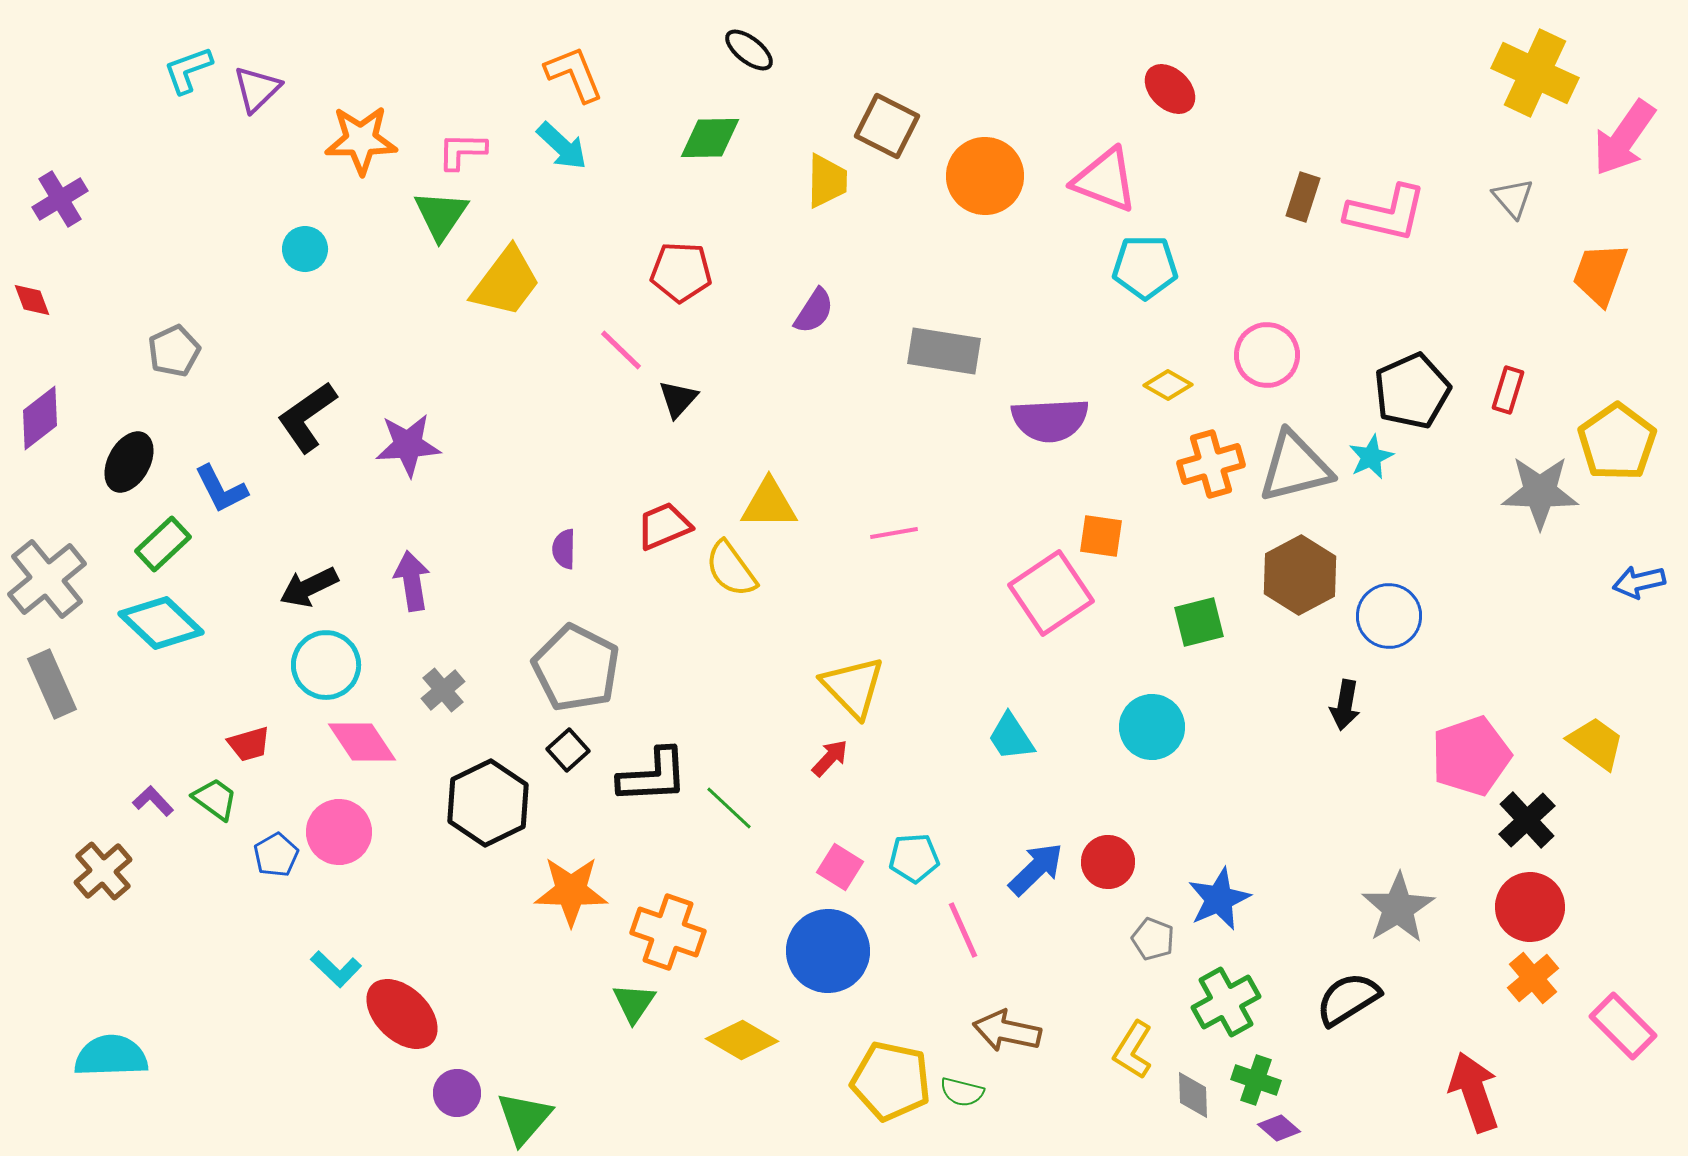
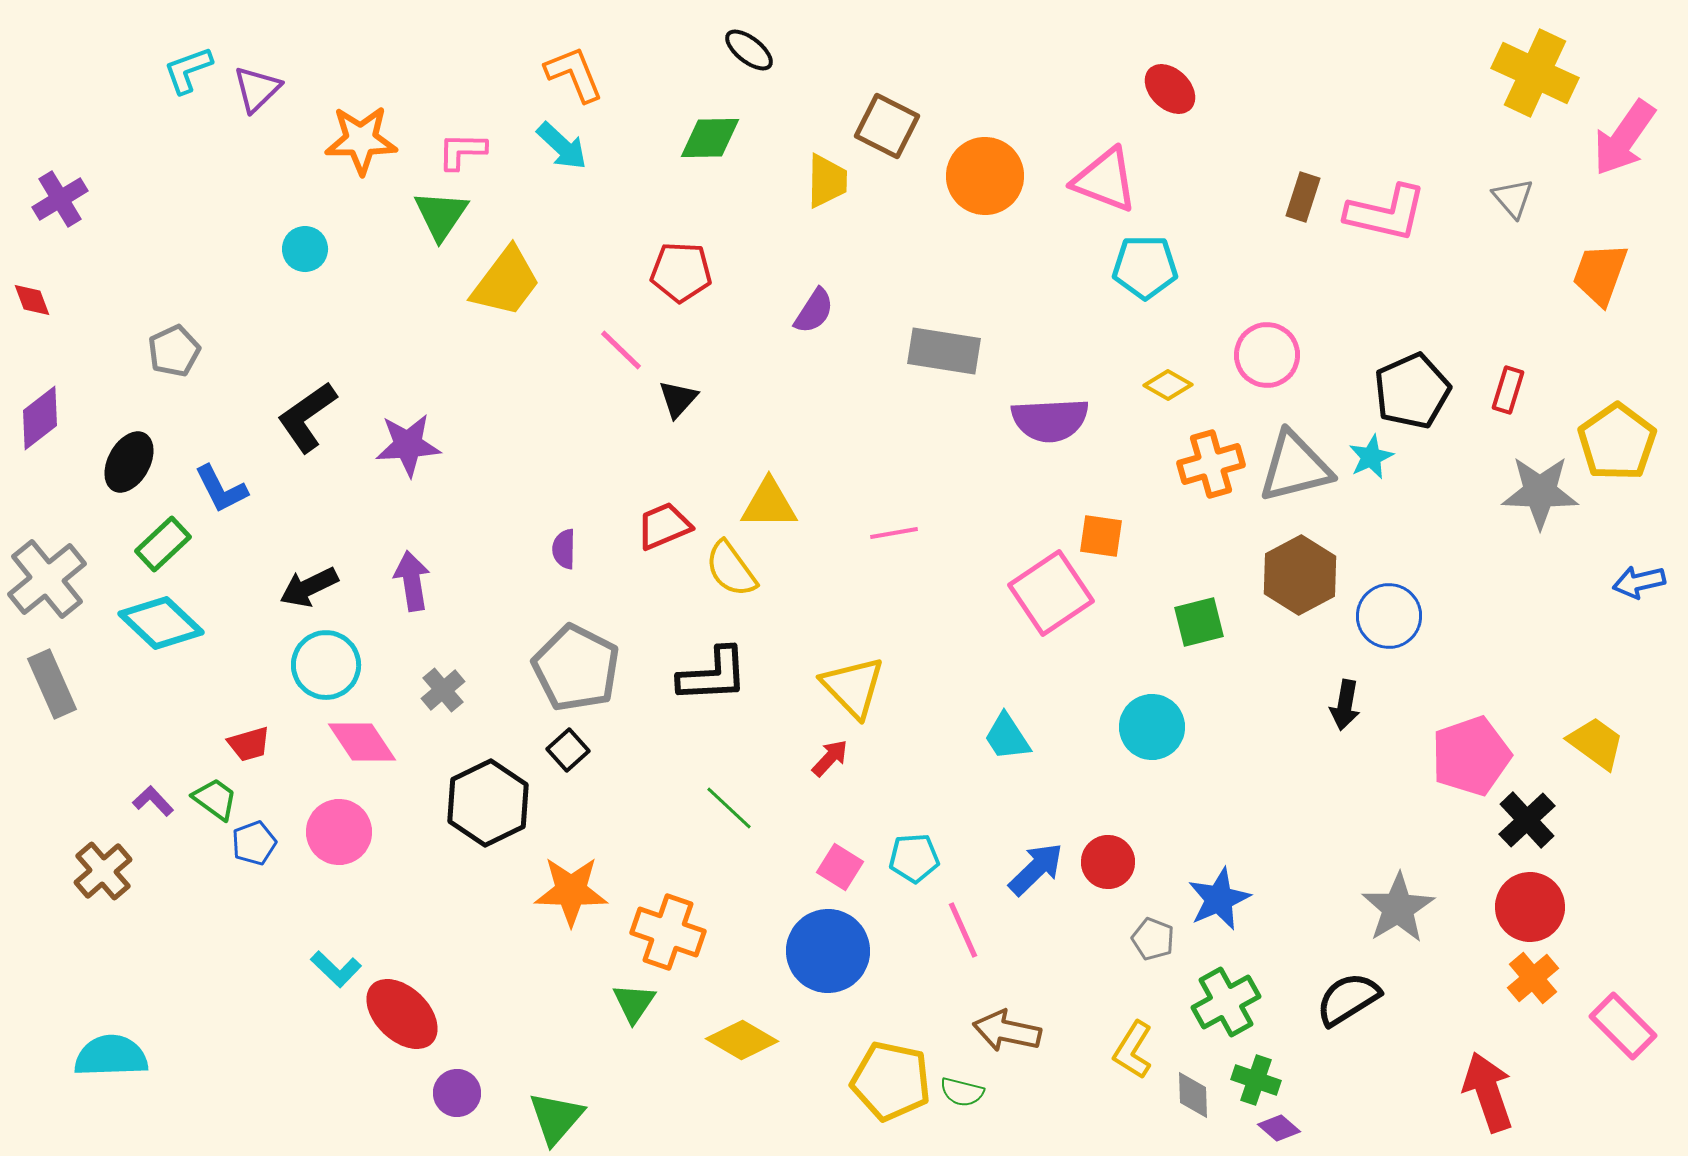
cyan trapezoid at (1011, 737): moved 4 px left
black L-shape at (653, 776): moved 60 px right, 101 px up
blue pentagon at (276, 855): moved 22 px left, 12 px up; rotated 9 degrees clockwise
red arrow at (1474, 1092): moved 14 px right
green triangle at (524, 1118): moved 32 px right
